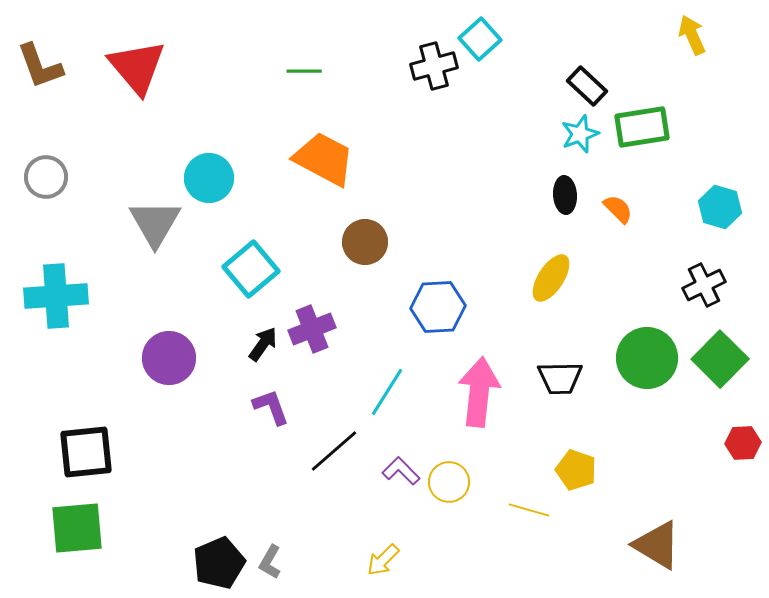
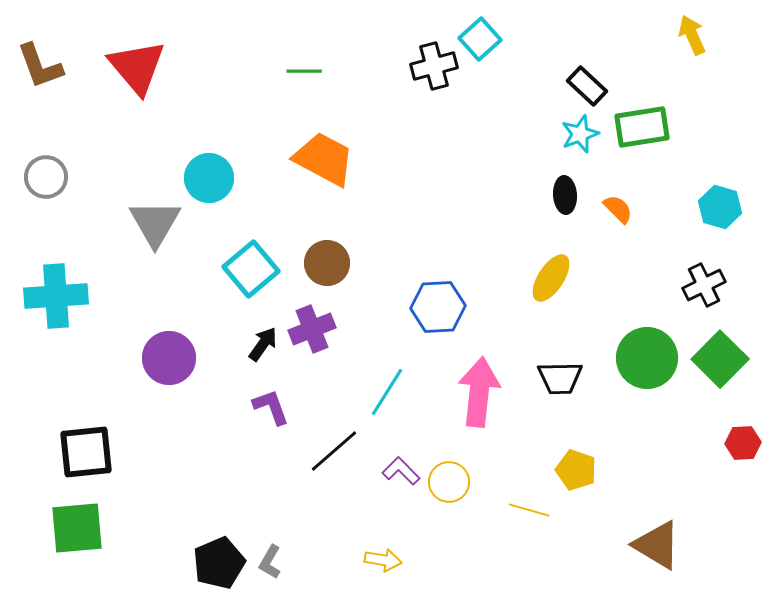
brown circle at (365, 242): moved 38 px left, 21 px down
yellow arrow at (383, 560): rotated 126 degrees counterclockwise
